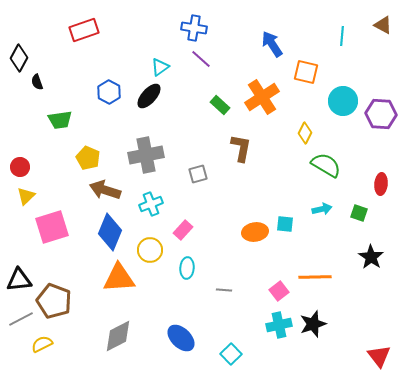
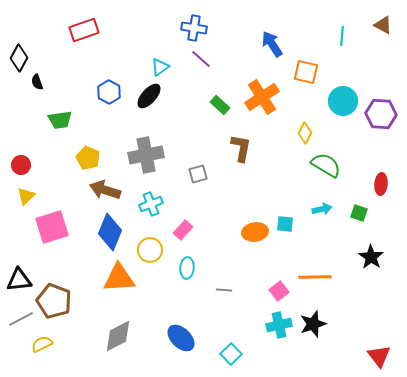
red circle at (20, 167): moved 1 px right, 2 px up
